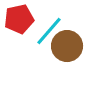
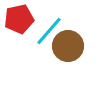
brown circle: moved 1 px right
